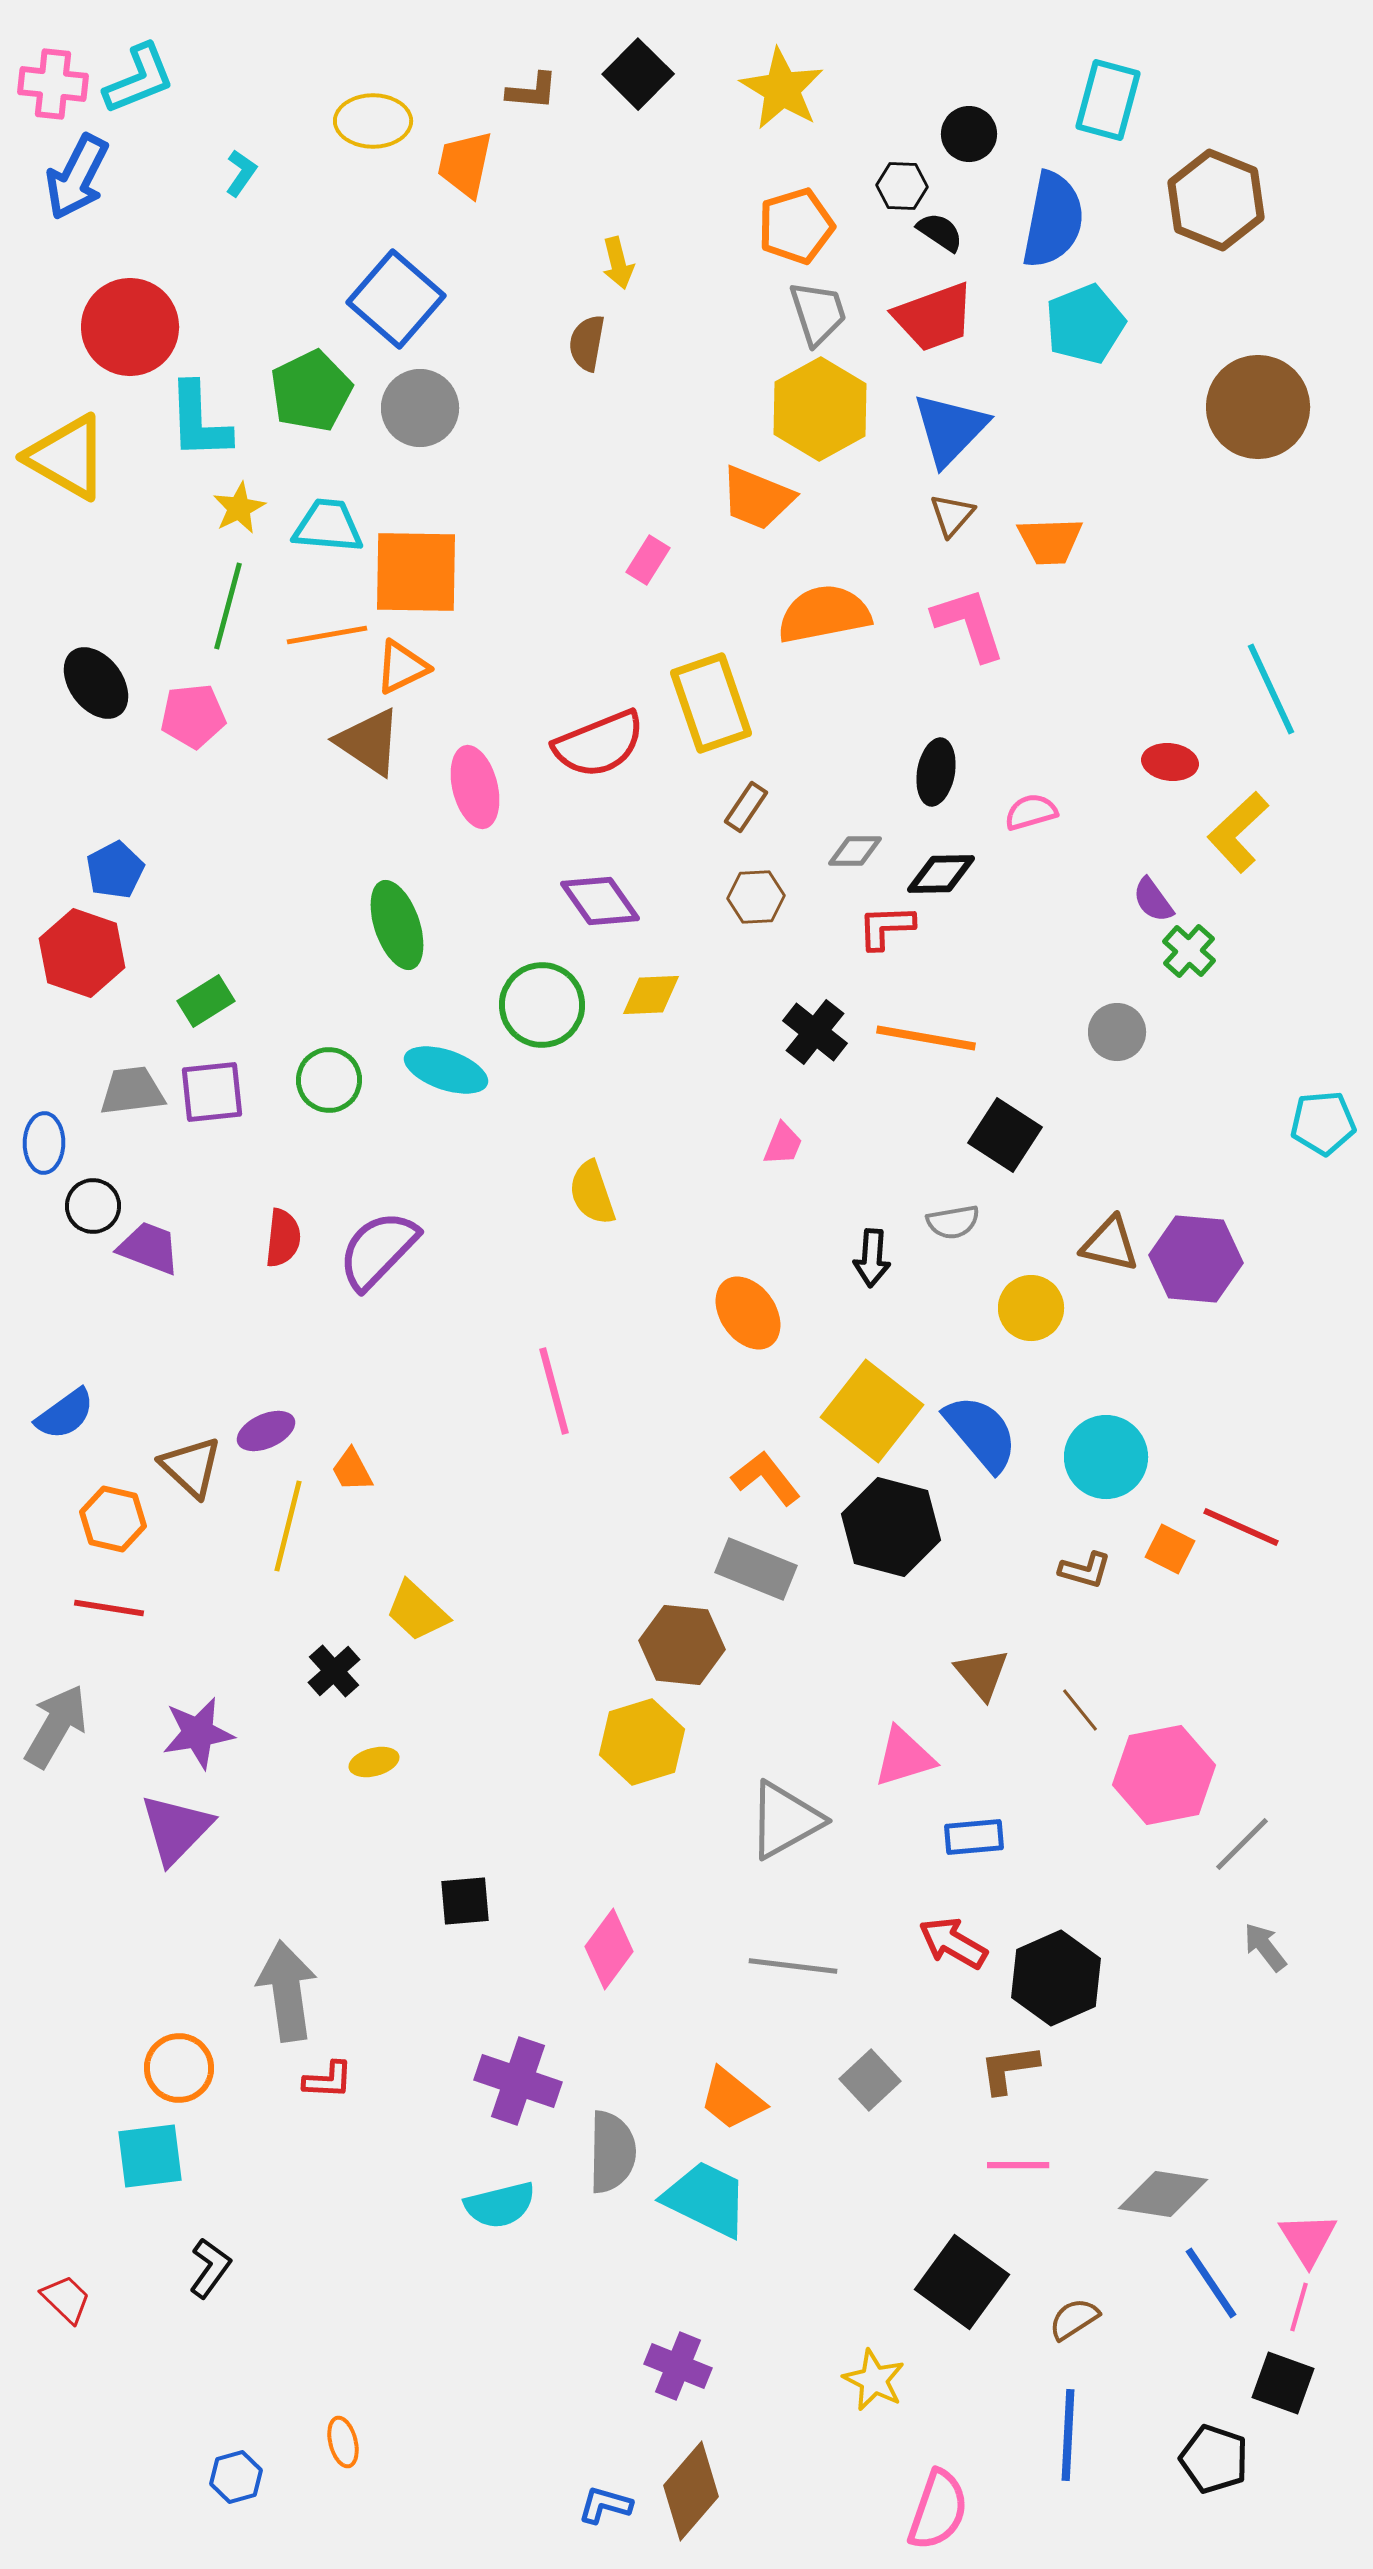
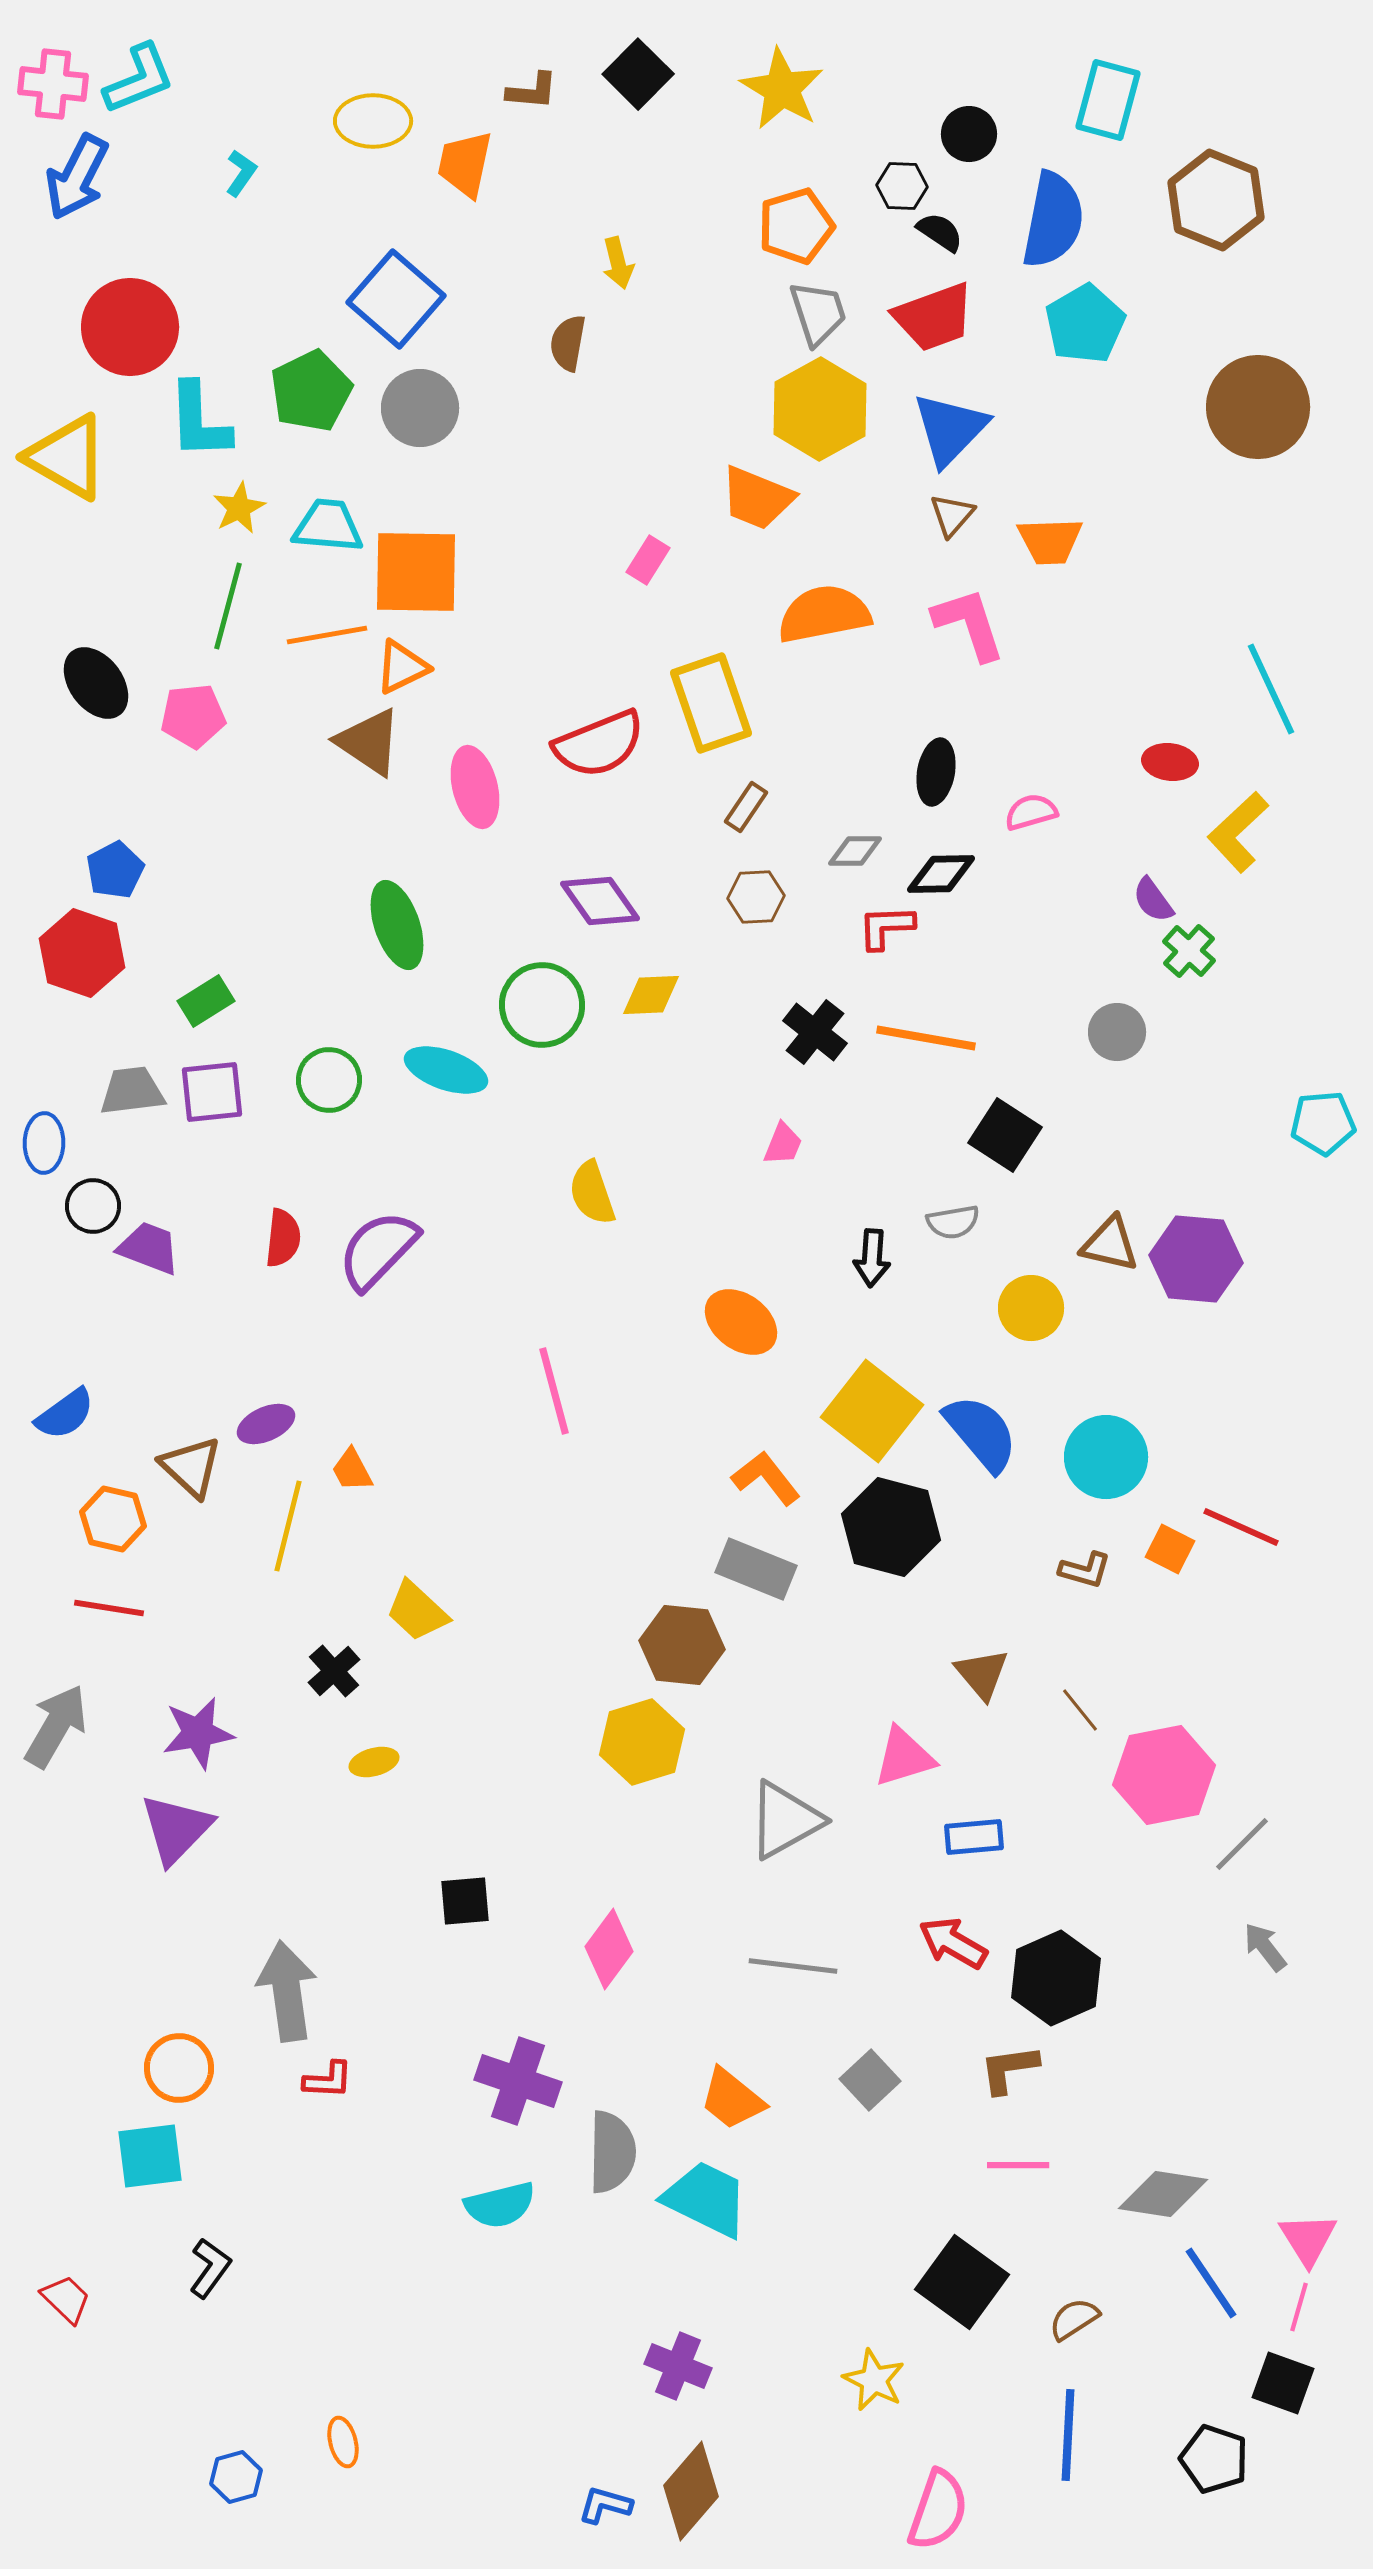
cyan pentagon at (1085, 324): rotated 8 degrees counterclockwise
brown semicircle at (587, 343): moved 19 px left
orange ellipse at (748, 1313): moved 7 px left, 9 px down; rotated 18 degrees counterclockwise
purple ellipse at (266, 1431): moved 7 px up
